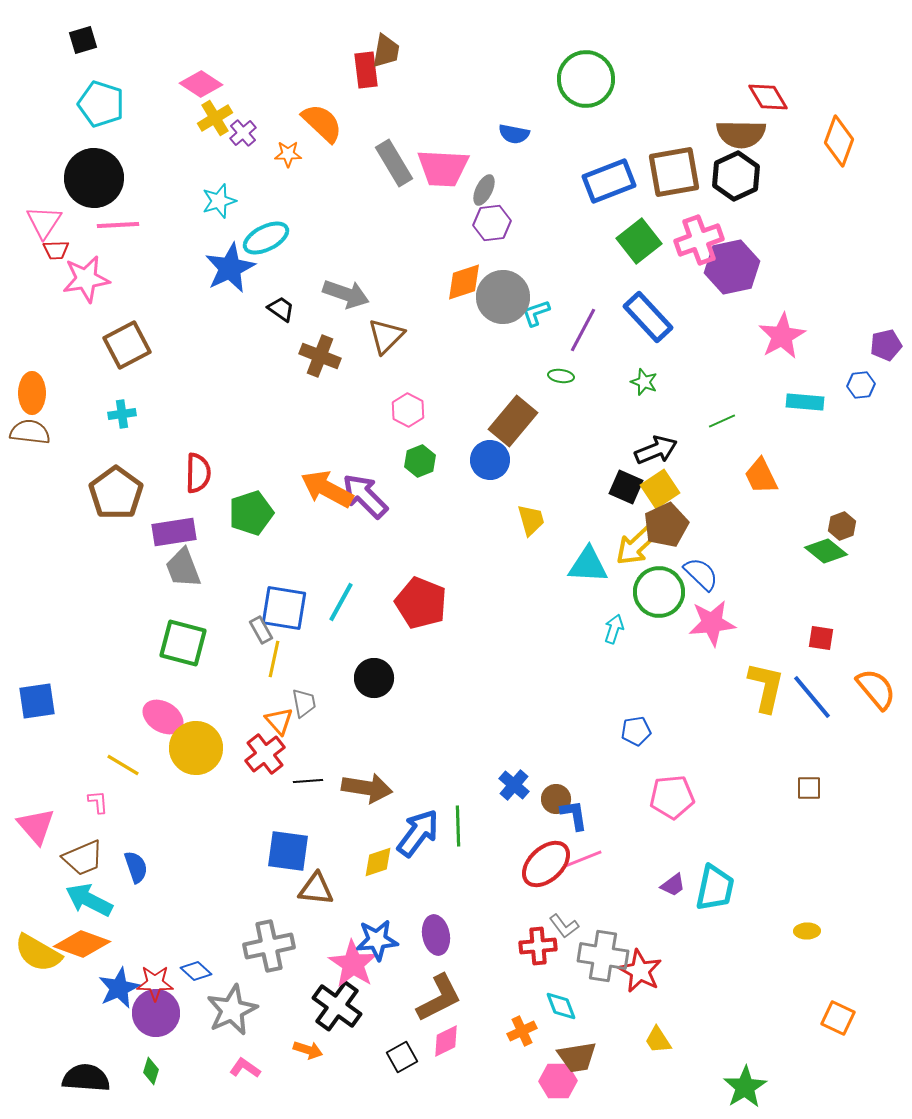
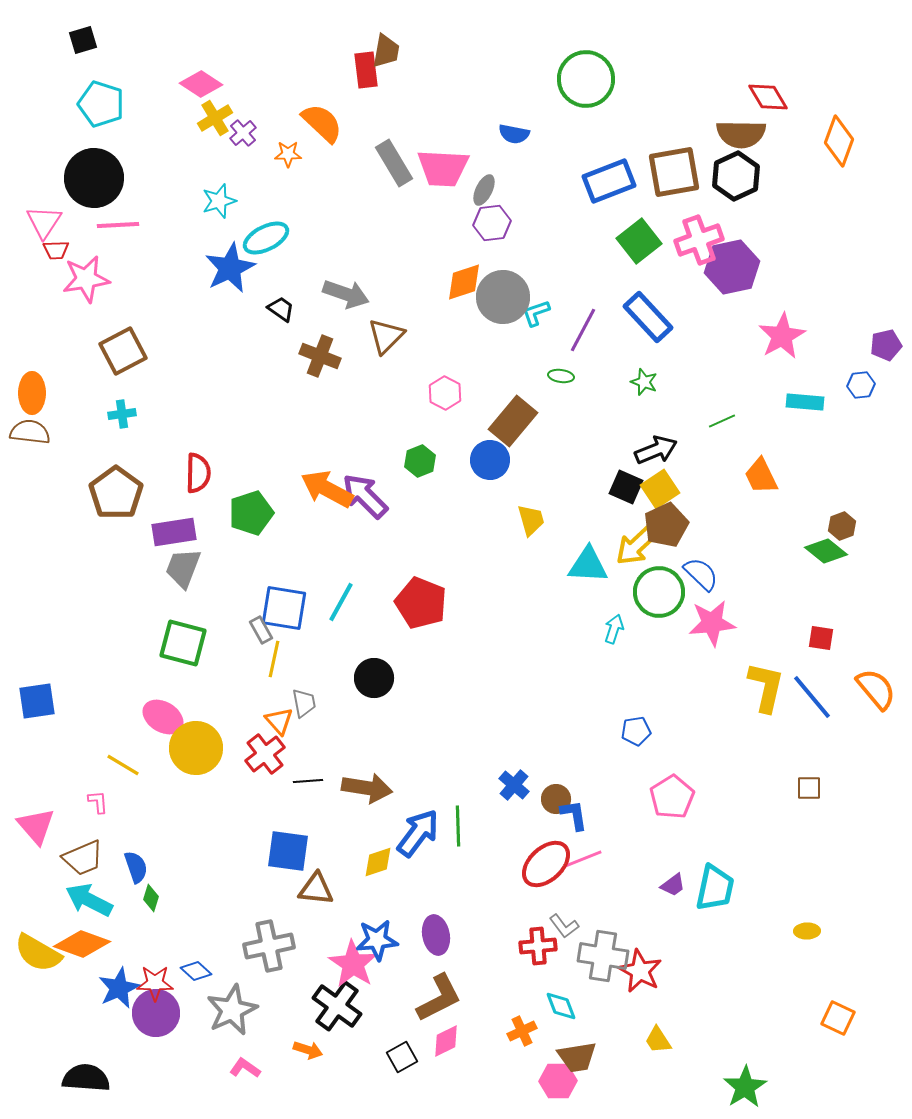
brown square at (127, 345): moved 4 px left, 6 px down
pink hexagon at (408, 410): moved 37 px right, 17 px up
gray trapezoid at (183, 568): rotated 42 degrees clockwise
pink pentagon at (672, 797): rotated 27 degrees counterclockwise
green diamond at (151, 1071): moved 173 px up
